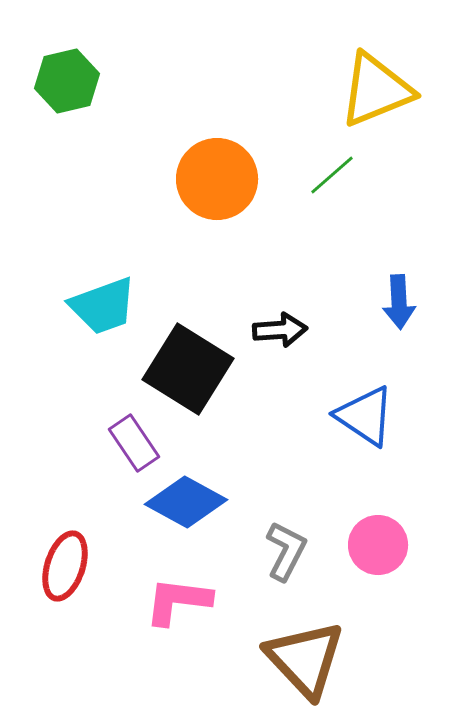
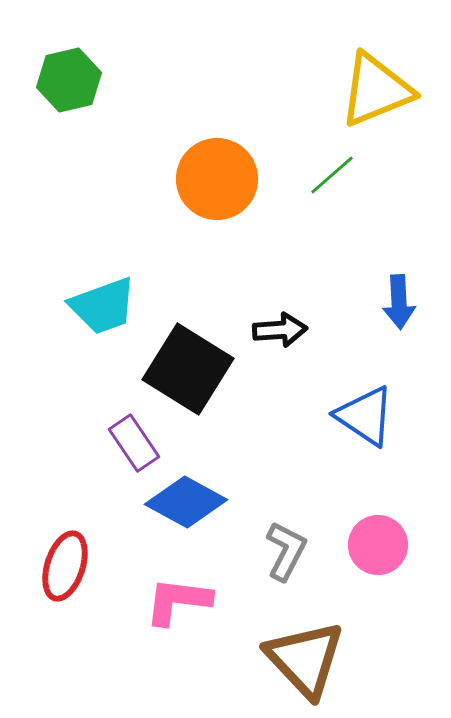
green hexagon: moved 2 px right, 1 px up
